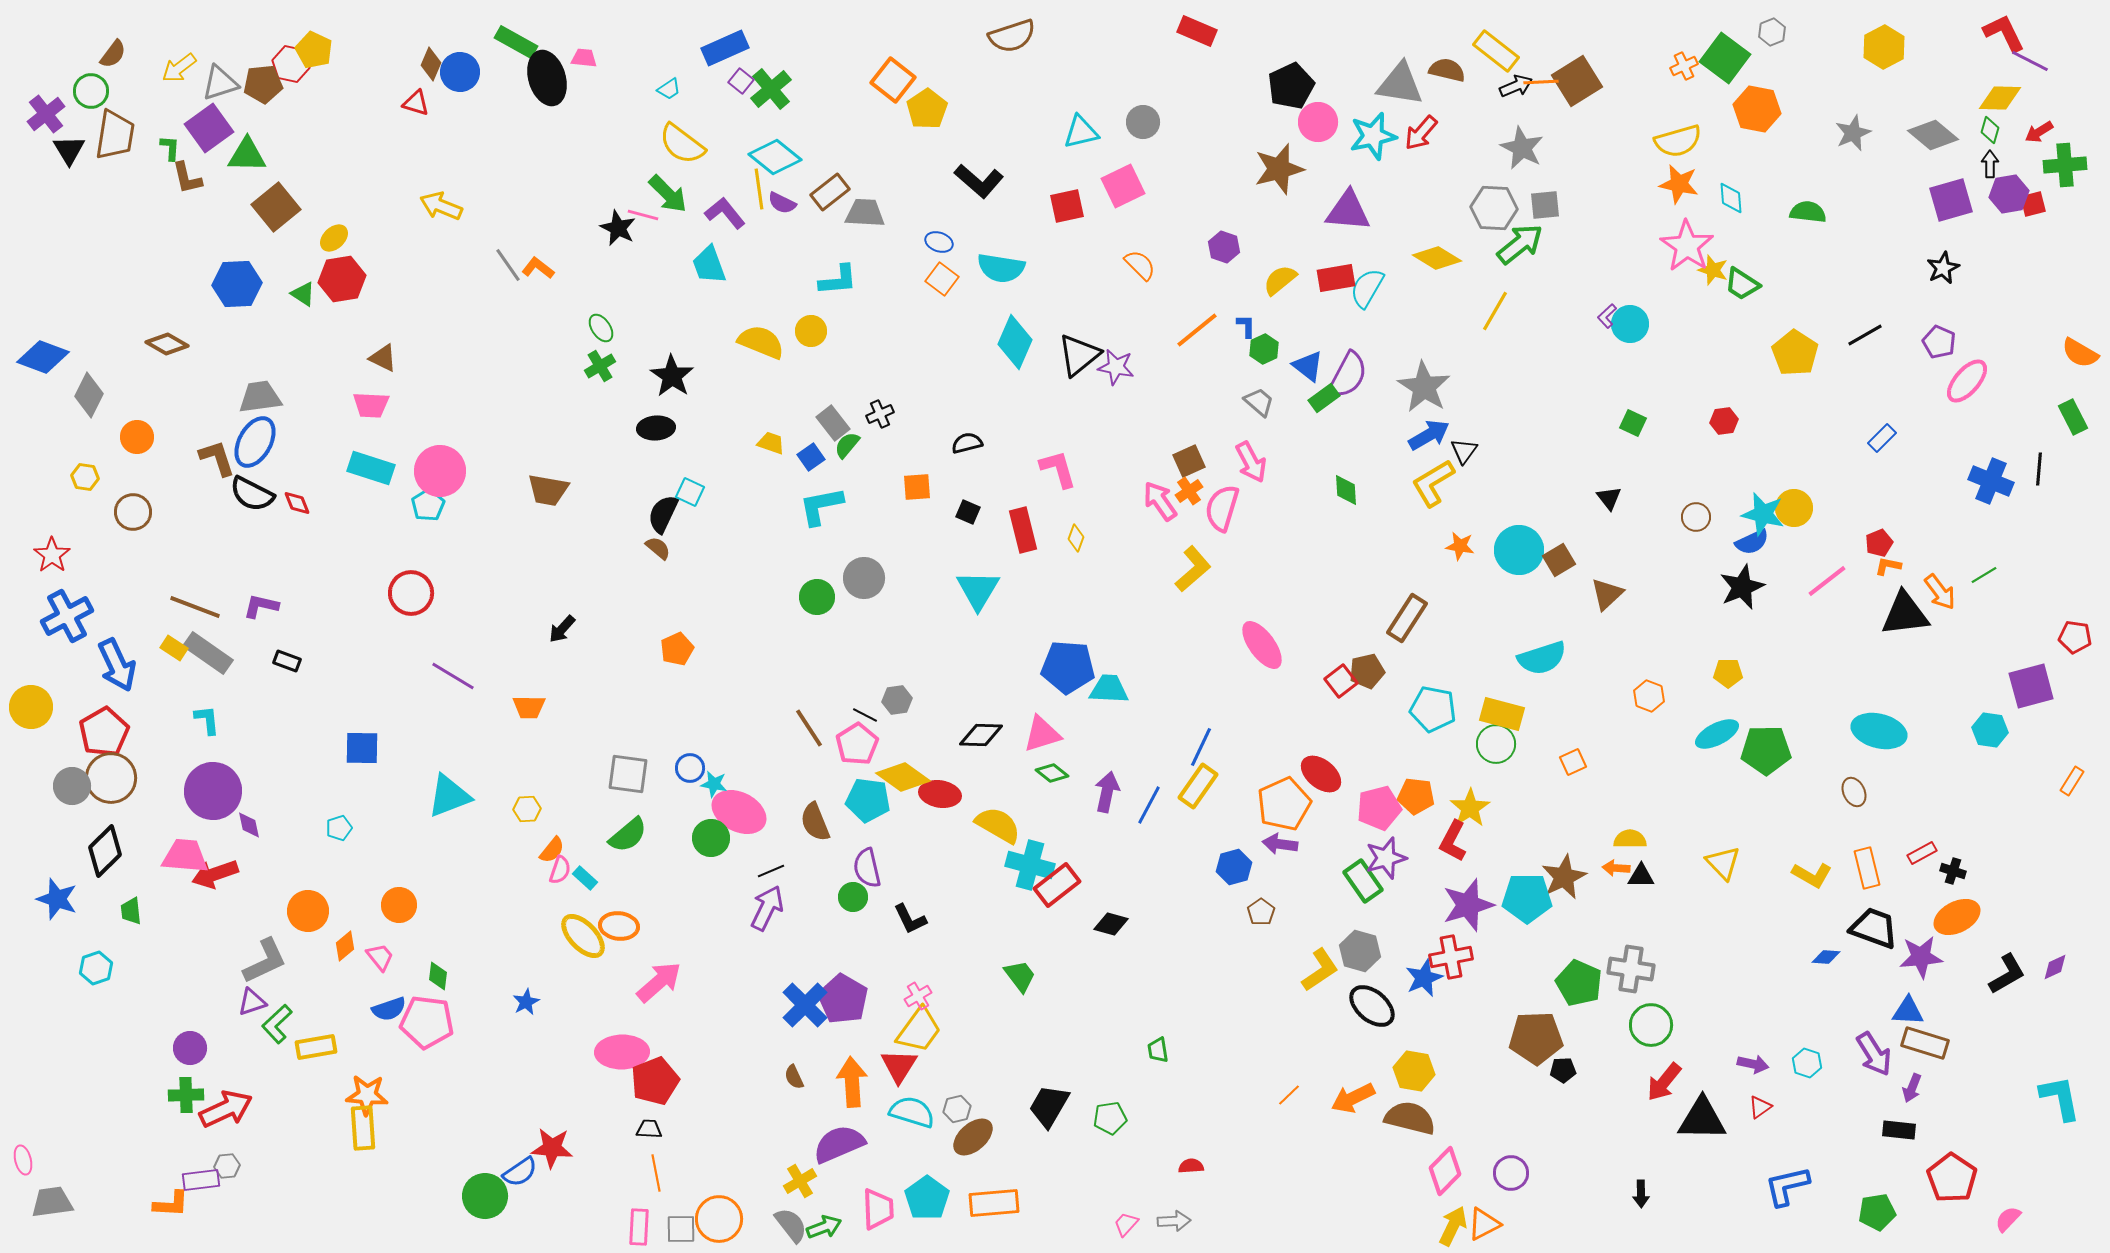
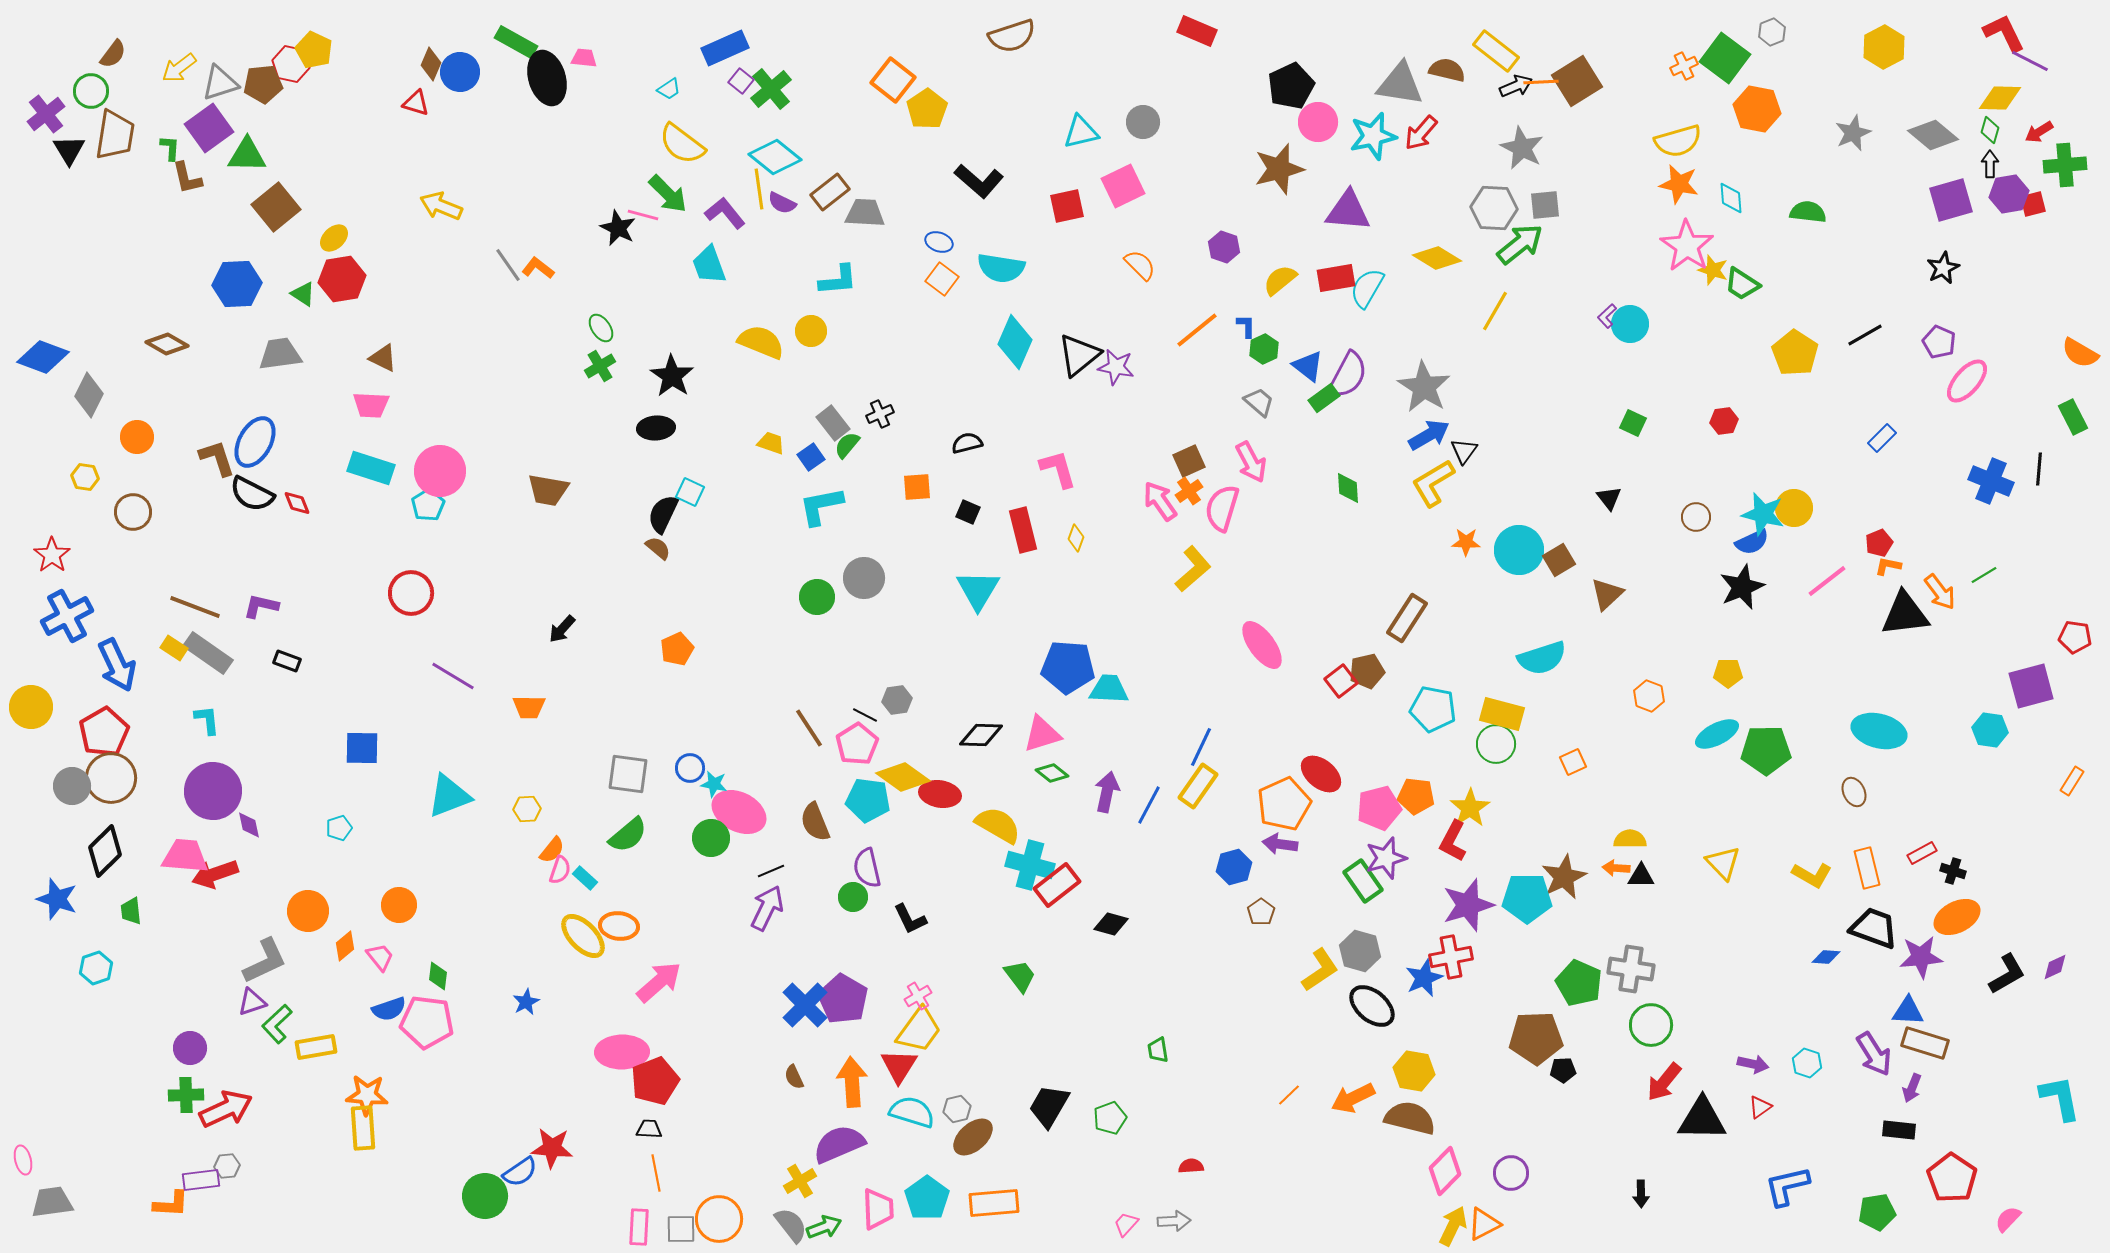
gray trapezoid at (260, 397): moved 20 px right, 43 px up
green diamond at (1346, 490): moved 2 px right, 2 px up
orange star at (1460, 546): moved 6 px right, 4 px up; rotated 8 degrees counterclockwise
green pentagon at (1110, 1118): rotated 12 degrees counterclockwise
